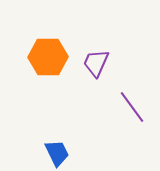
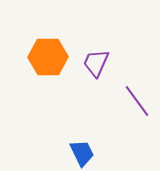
purple line: moved 5 px right, 6 px up
blue trapezoid: moved 25 px right
